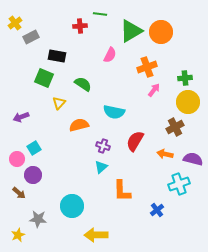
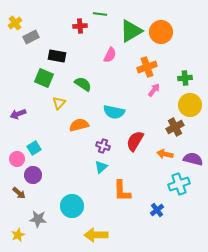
yellow circle: moved 2 px right, 3 px down
purple arrow: moved 3 px left, 3 px up
